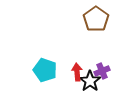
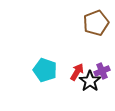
brown pentagon: moved 4 px down; rotated 15 degrees clockwise
red arrow: rotated 36 degrees clockwise
